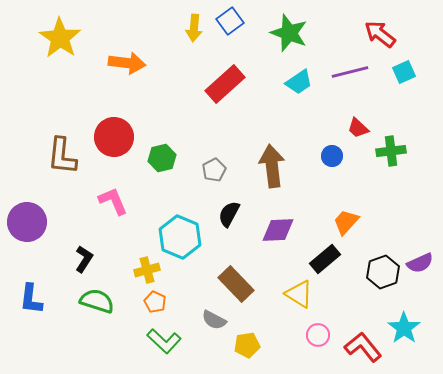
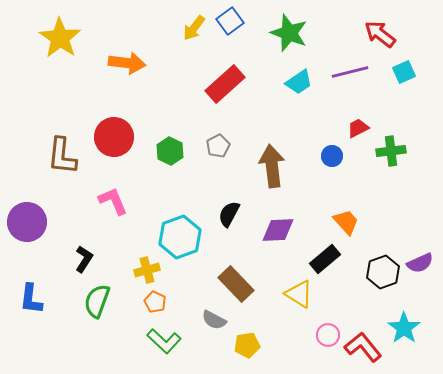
yellow arrow: rotated 32 degrees clockwise
red trapezoid: rotated 110 degrees clockwise
green hexagon: moved 8 px right, 7 px up; rotated 20 degrees counterclockwise
gray pentagon: moved 4 px right, 24 px up
orange trapezoid: rotated 96 degrees clockwise
cyan hexagon: rotated 18 degrees clockwise
green semicircle: rotated 88 degrees counterclockwise
pink circle: moved 10 px right
